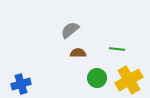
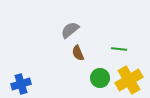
green line: moved 2 px right
brown semicircle: rotated 112 degrees counterclockwise
green circle: moved 3 px right
